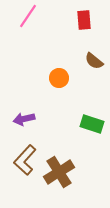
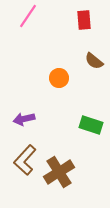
green rectangle: moved 1 px left, 1 px down
